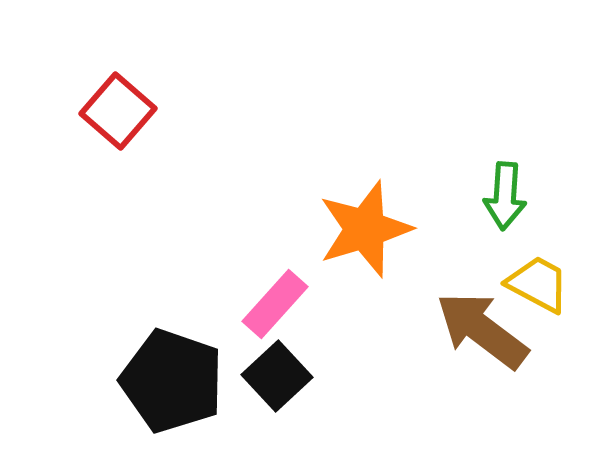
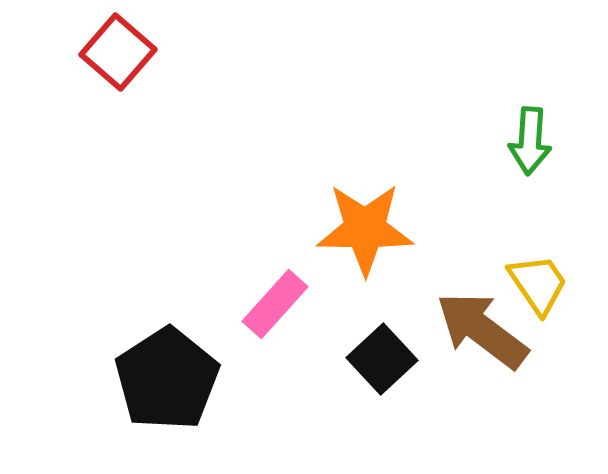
red square: moved 59 px up
green arrow: moved 25 px right, 55 px up
orange star: rotated 18 degrees clockwise
yellow trapezoid: rotated 28 degrees clockwise
black square: moved 105 px right, 17 px up
black pentagon: moved 5 px left, 2 px up; rotated 20 degrees clockwise
